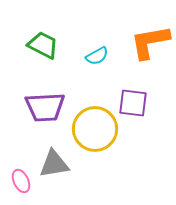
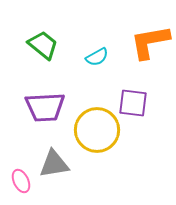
green trapezoid: rotated 12 degrees clockwise
cyan semicircle: moved 1 px down
yellow circle: moved 2 px right, 1 px down
